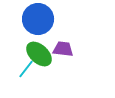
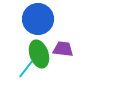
green ellipse: rotated 28 degrees clockwise
